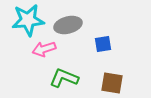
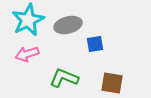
cyan star: rotated 20 degrees counterclockwise
blue square: moved 8 px left
pink arrow: moved 17 px left, 5 px down
